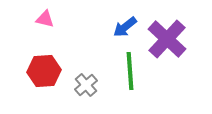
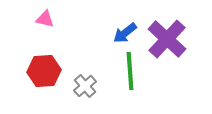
blue arrow: moved 6 px down
gray cross: moved 1 px left, 1 px down
